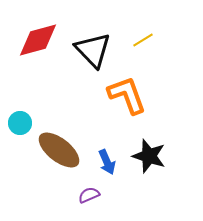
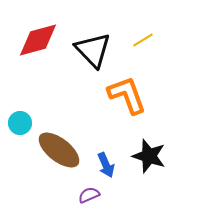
blue arrow: moved 1 px left, 3 px down
